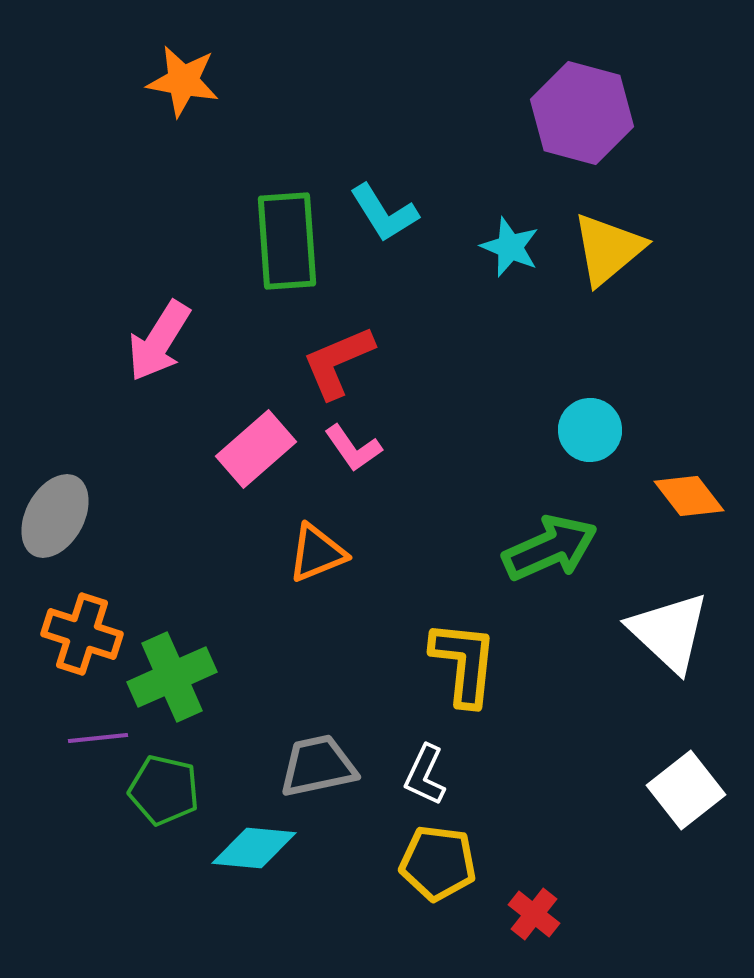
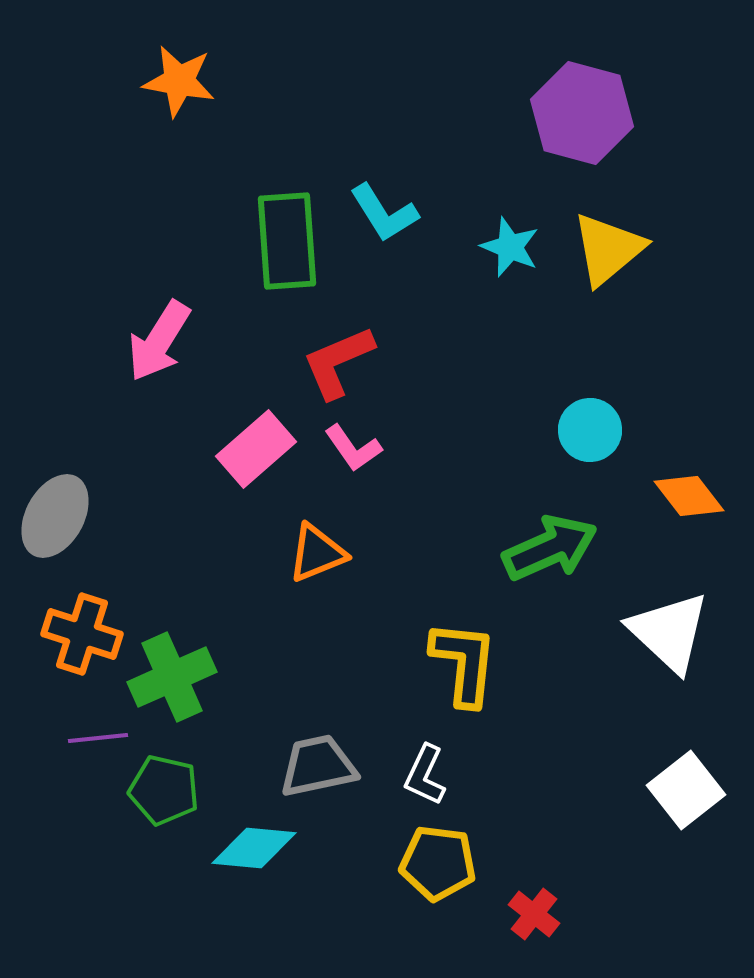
orange star: moved 4 px left
